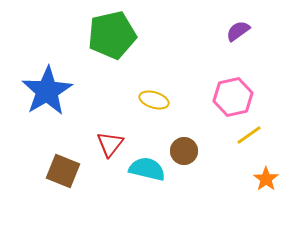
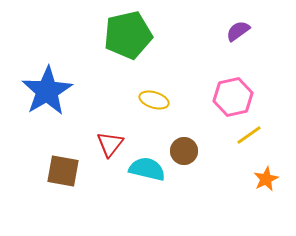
green pentagon: moved 16 px right
brown square: rotated 12 degrees counterclockwise
orange star: rotated 10 degrees clockwise
